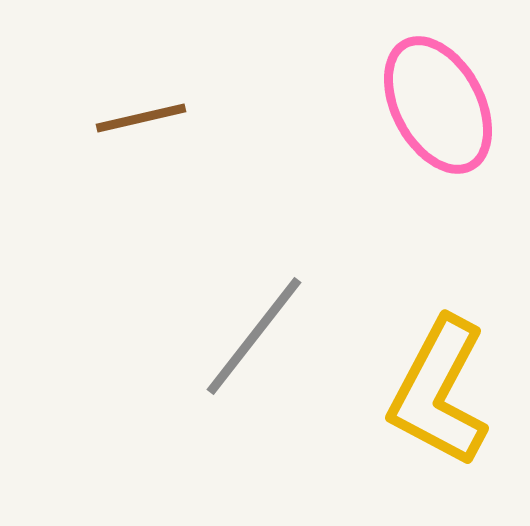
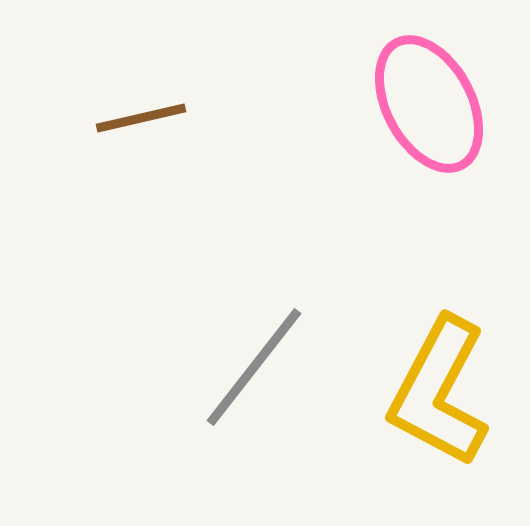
pink ellipse: moved 9 px left, 1 px up
gray line: moved 31 px down
